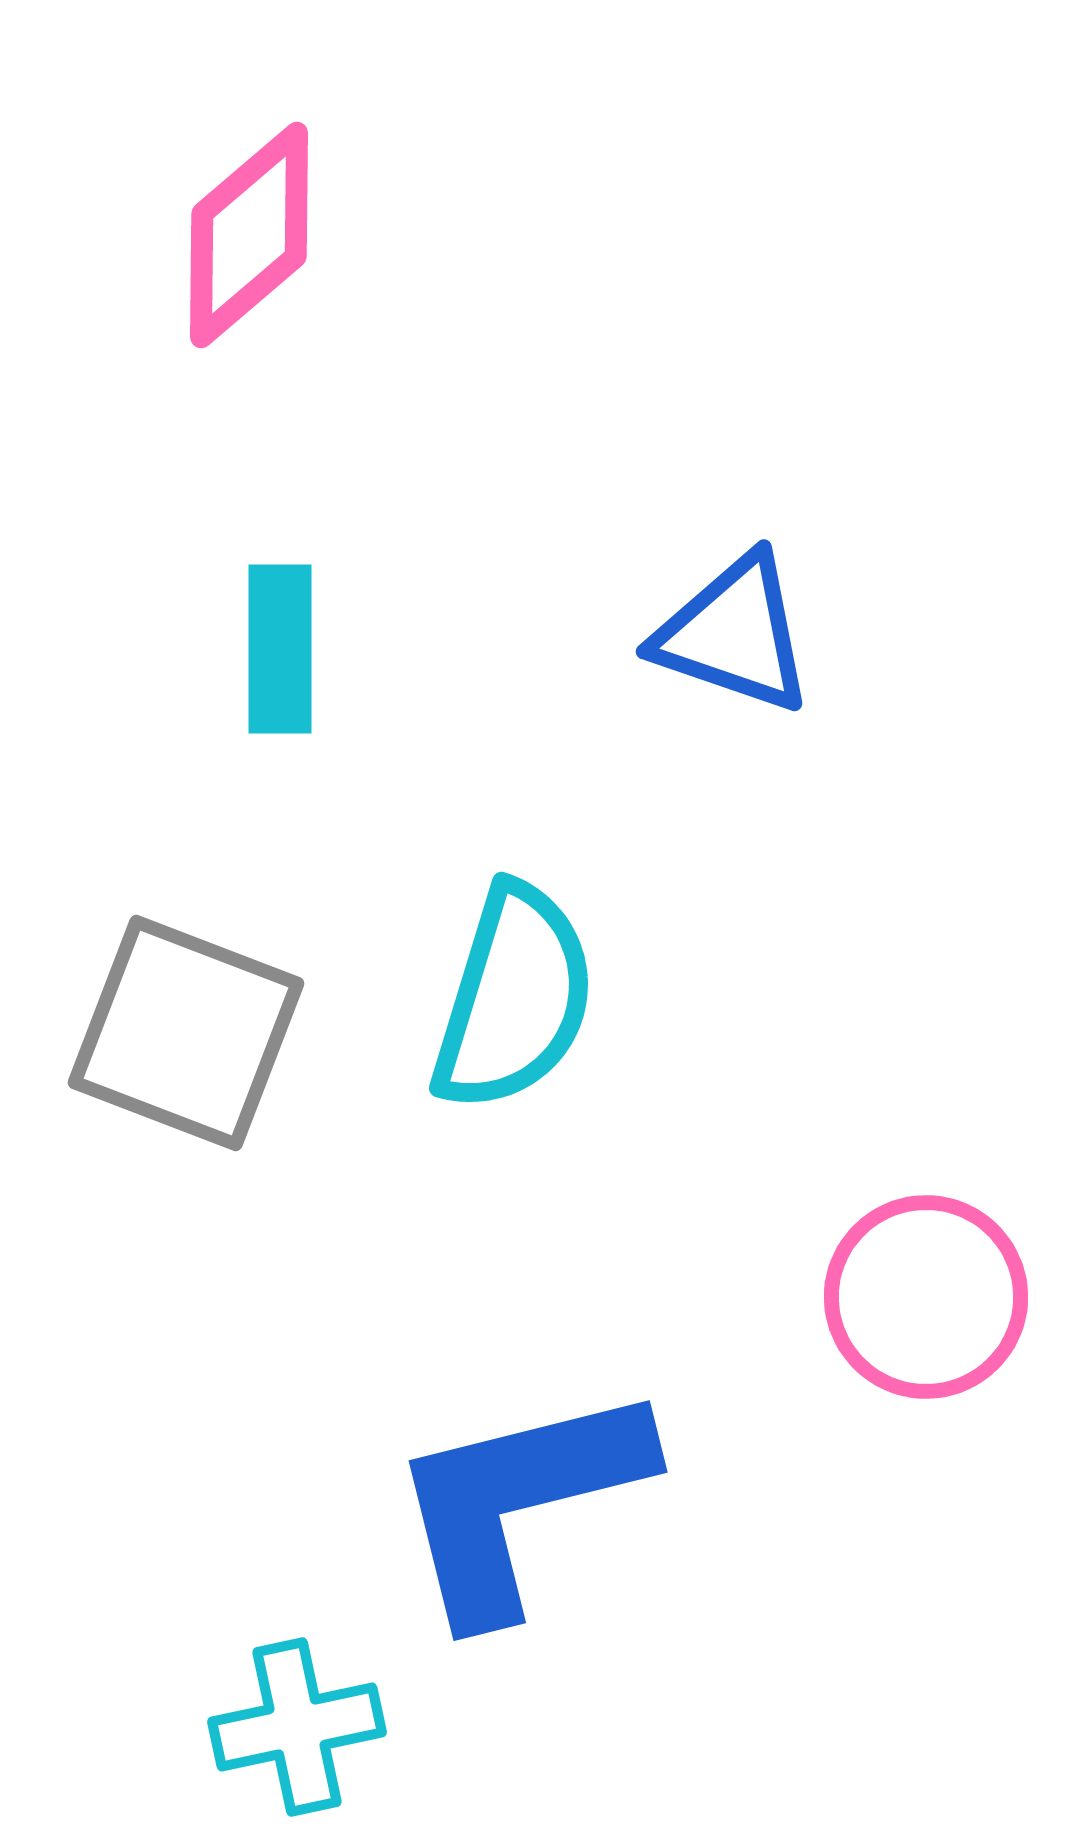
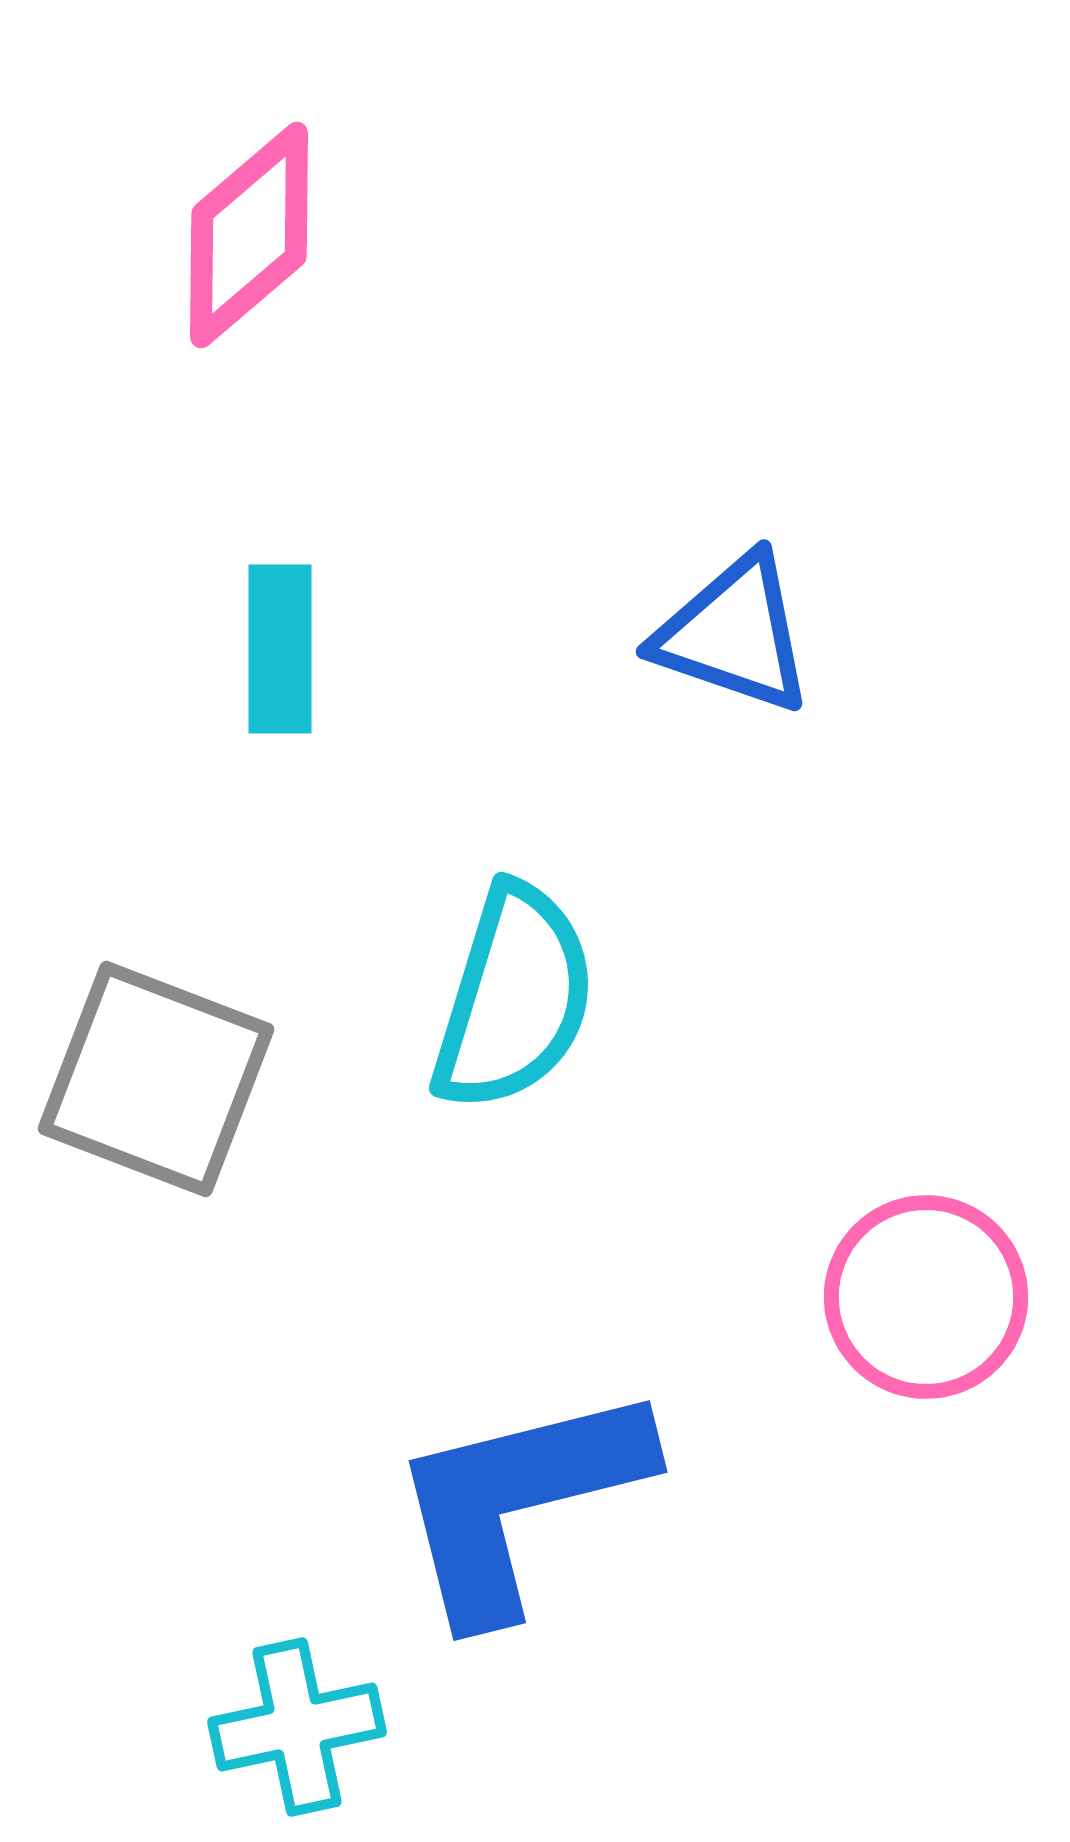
gray square: moved 30 px left, 46 px down
